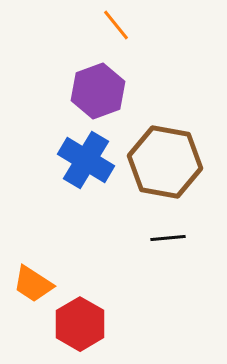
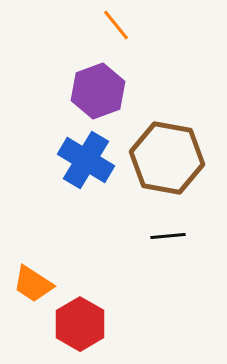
brown hexagon: moved 2 px right, 4 px up
black line: moved 2 px up
